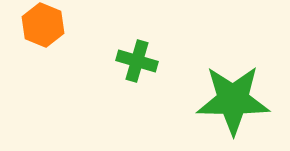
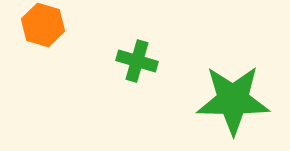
orange hexagon: rotated 6 degrees counterclockwise
